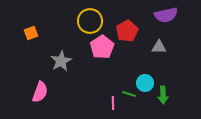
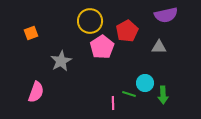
pink semicircle: moved 4 px left
